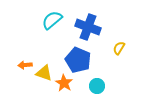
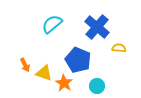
cyan semicircle: moved 4 px down
blue cross: moved 9 px right; rotated 20 degrees clockwise
yellow semicircle: rotated 64 degrees clockwise
orange arrow: rotated 112 degrees counterclockwise
